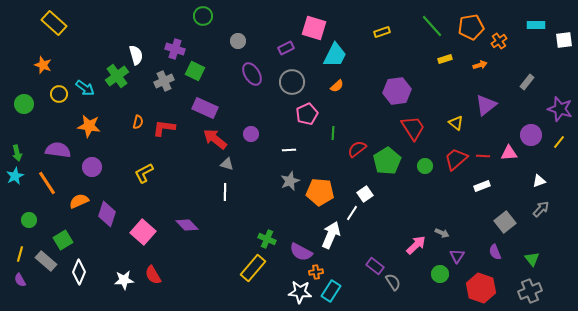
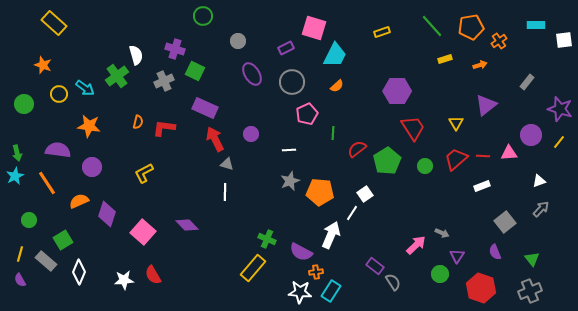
purple hexagon at (397, 91): rotated 8 degrees clockwise
yellow triangle at (456, 123): rotated 21 degrees clockwise
red arrow at (215, 139): rotated 25 degrees clockwise
